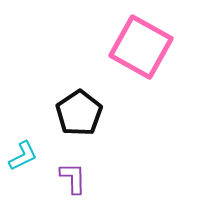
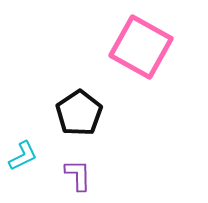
purple L-shape: moved 5 px right, 3 px up
